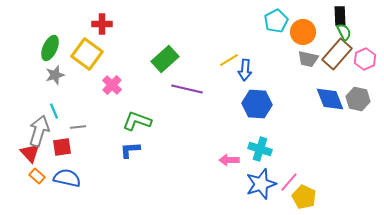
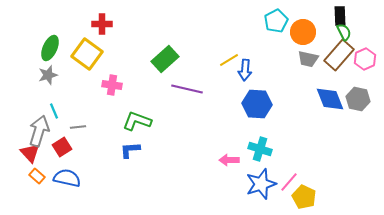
brown rectangle: moved 2 px right, 1 px down
gray star: moved 7 px left
pink cross: rotated 36 degrees counterclockwise
red square: rotated 24 degrees counterclockwise
